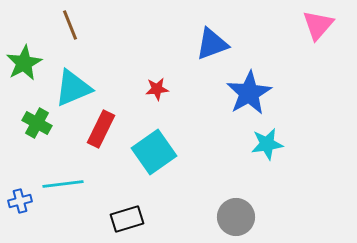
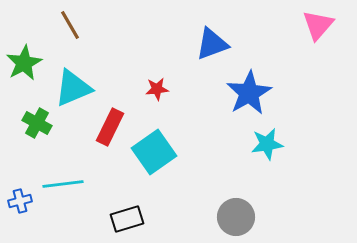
brown line: rotated 8 degrees counterclockwise
red rectangle: moved 9 px right, 2 px up
